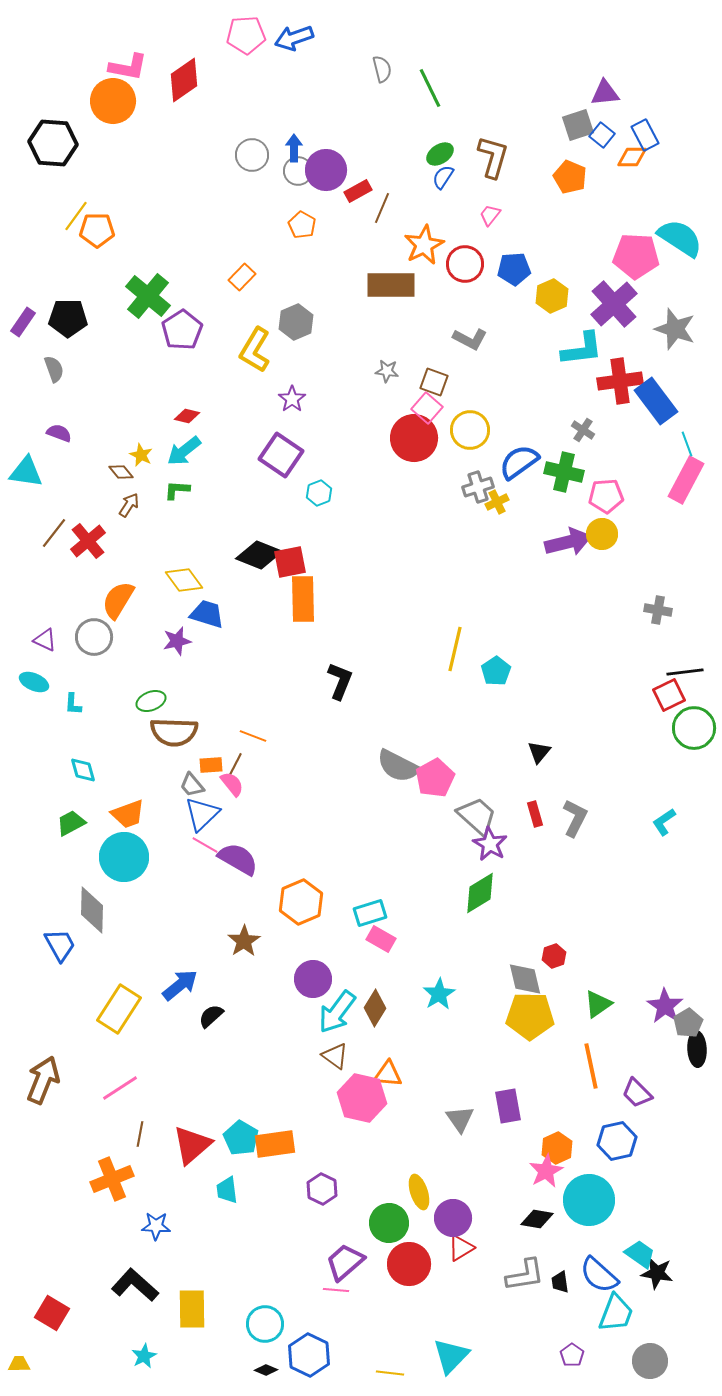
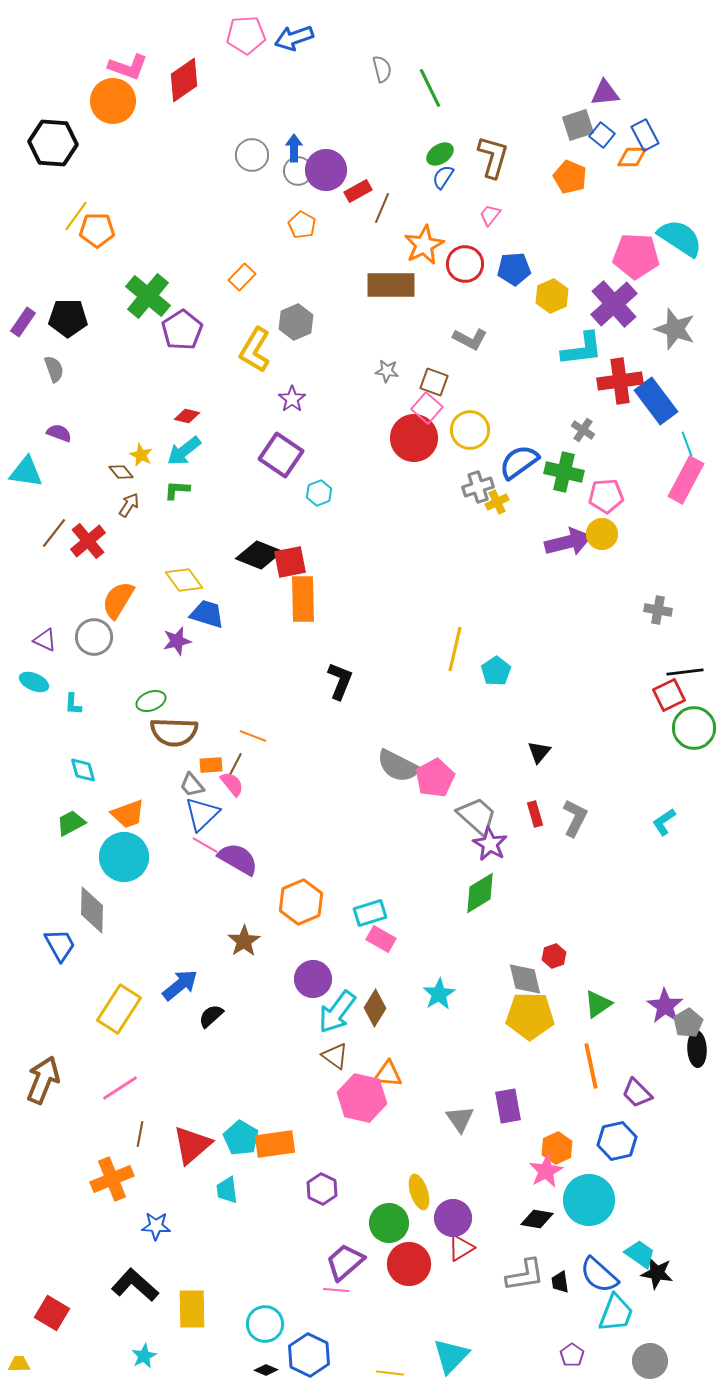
pink L-shape at (128, 67): rotated 9 degrees clockwise
